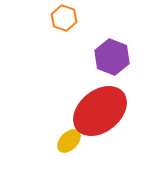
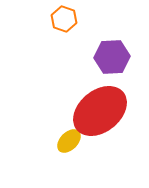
orange hexagon: moved 1 px down
purple hexagon: rotated 24 degrees counterclockwise
